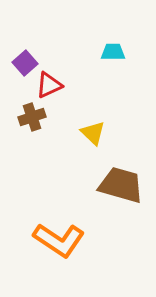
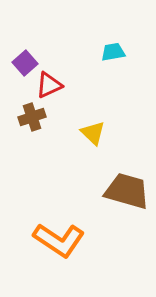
cyan trapezoid: rotated 10 degrees counterclockwise
brown trapezoid: moved 6 px right, 6 px down
